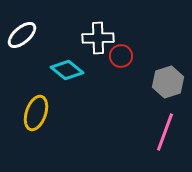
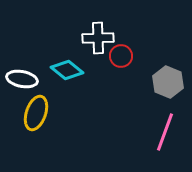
white ellipse: moved 44 px down; rotated 52 degrees clockwise
gray hexagon: rotated 20 degrees counterclockwise
